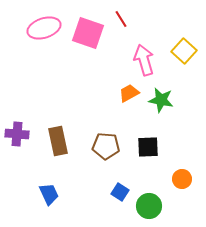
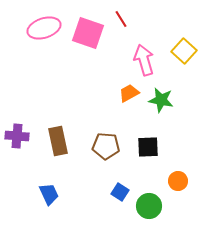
purple cross: moved 2 px down
orange circle: moved 4 px left, 2 px down
